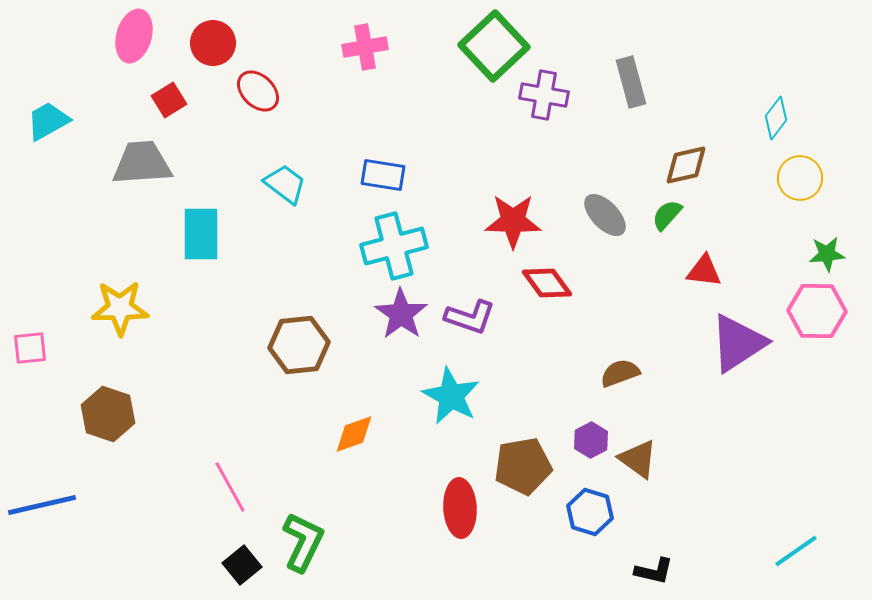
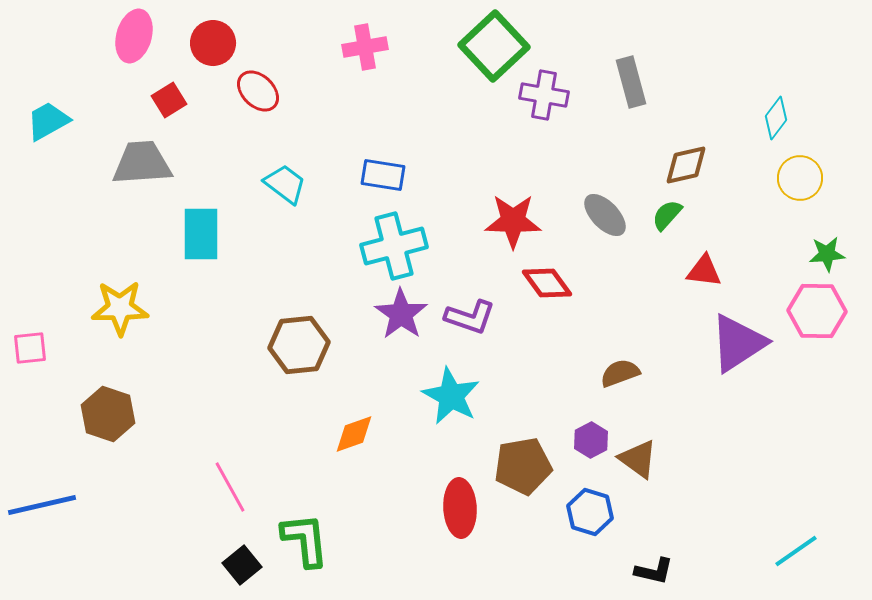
green L-shape at (303, 542): moved 2 px right, 2 px up; rotated 32 degrees counterclockwise
